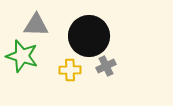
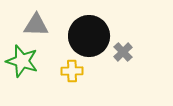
green star: moved 5 px down
gray cross: moved 17 px right, 14 px up; rotated 18 degrees counterclockwise
yellow cross: moved 2 px right, 1 px down
